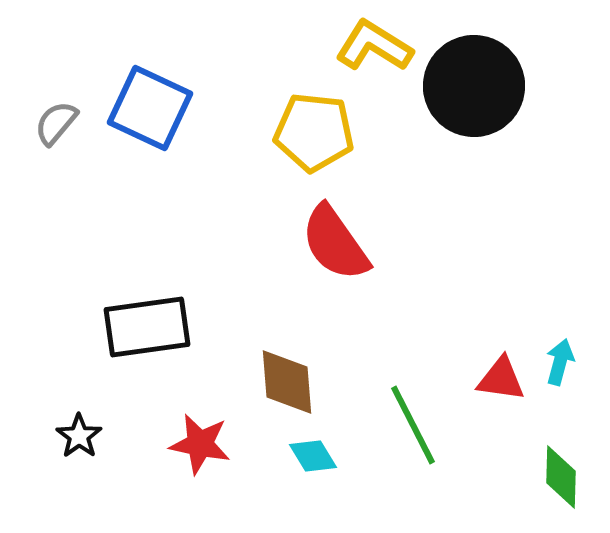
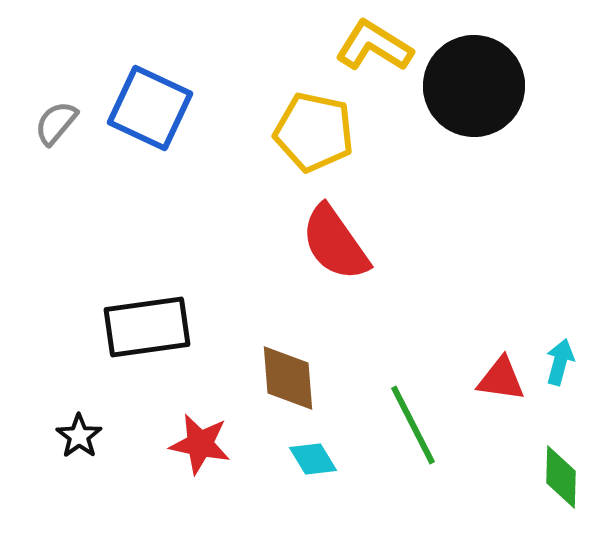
yellow pentagon: rotated 6 degrees clockwise
brown diamond: moved 1 px right, 4 px up
cyan diamond: moved 3 px down
